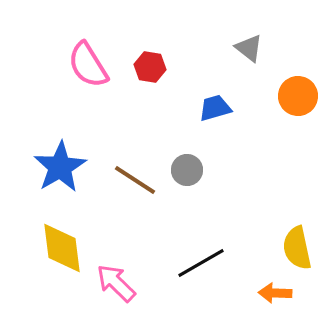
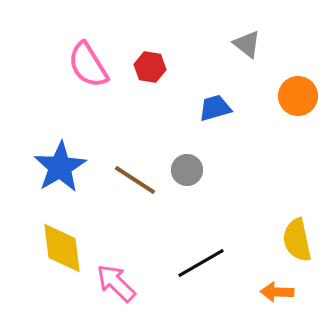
gray triangle: moved 2 px left, 4 px up
yellow semicircle: moved 8 px up
orange arrow: moved 2 px right, 1 px up
